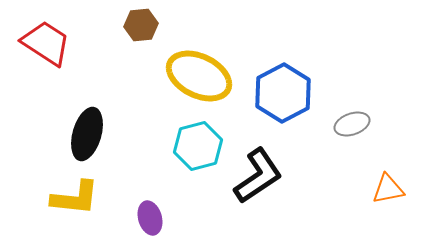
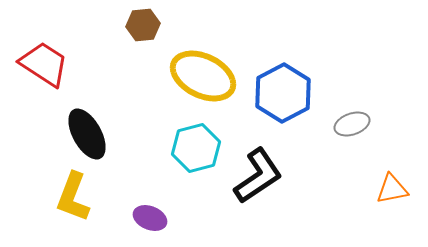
brown hexagon: moved 2 px right
red trapezoid: moved 2 px left, 21 px down
yellow ellipse: moved 4 px right
black ellipse: rotated 45 degrees counterclockwise
cyan hexagon: moved 2 px left, 2 px down
orange triangle: moved 4 px right
yellow L-shape: moved 2 px left, 1 px up; rotated 105 degrees clockwise
purple ellipse: rotated 52 degrees counterclockwise
